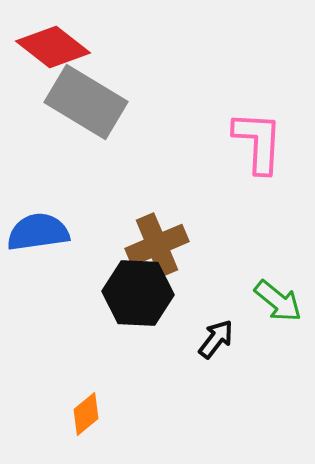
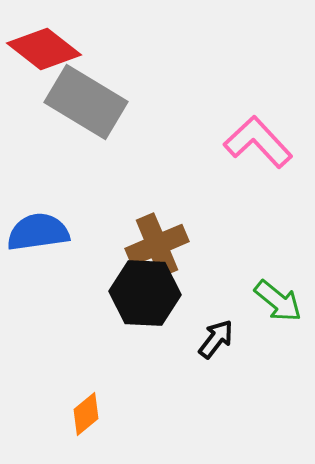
red diamond: moved 9 px left, 2 px down
pink L-shape: rotated 46 degrees counterclockwise
black hexagon: moved 7 px right
